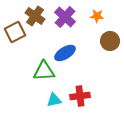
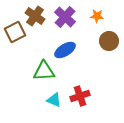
brown circle: moved 1 px left
blue ellipse: moved 3 px up
red cross: rotated 12 degrees counterclockwise
cyan triangle: rotated 35 degrees clockwise
